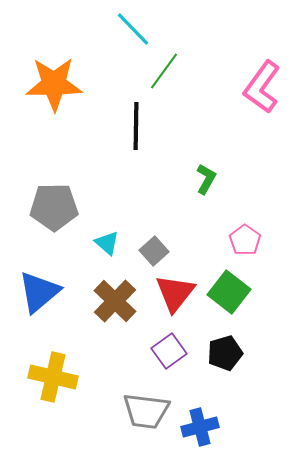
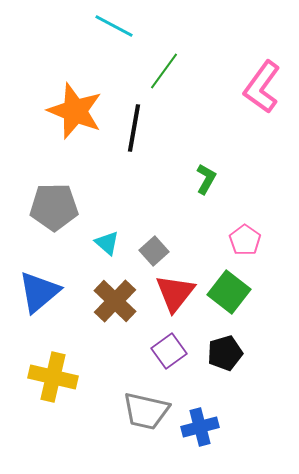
cyan line: moved 19 px left, 3 px up; rotated 18 degrees counterclockwise
orange star: moved 21 px right, 27 px down; rotated 22 degrees clockwise
black line: moved 2 px left, 2 px down; rotated 9 degrees clockwise
gray trapezoid: rotated 6 degrees clockwise
